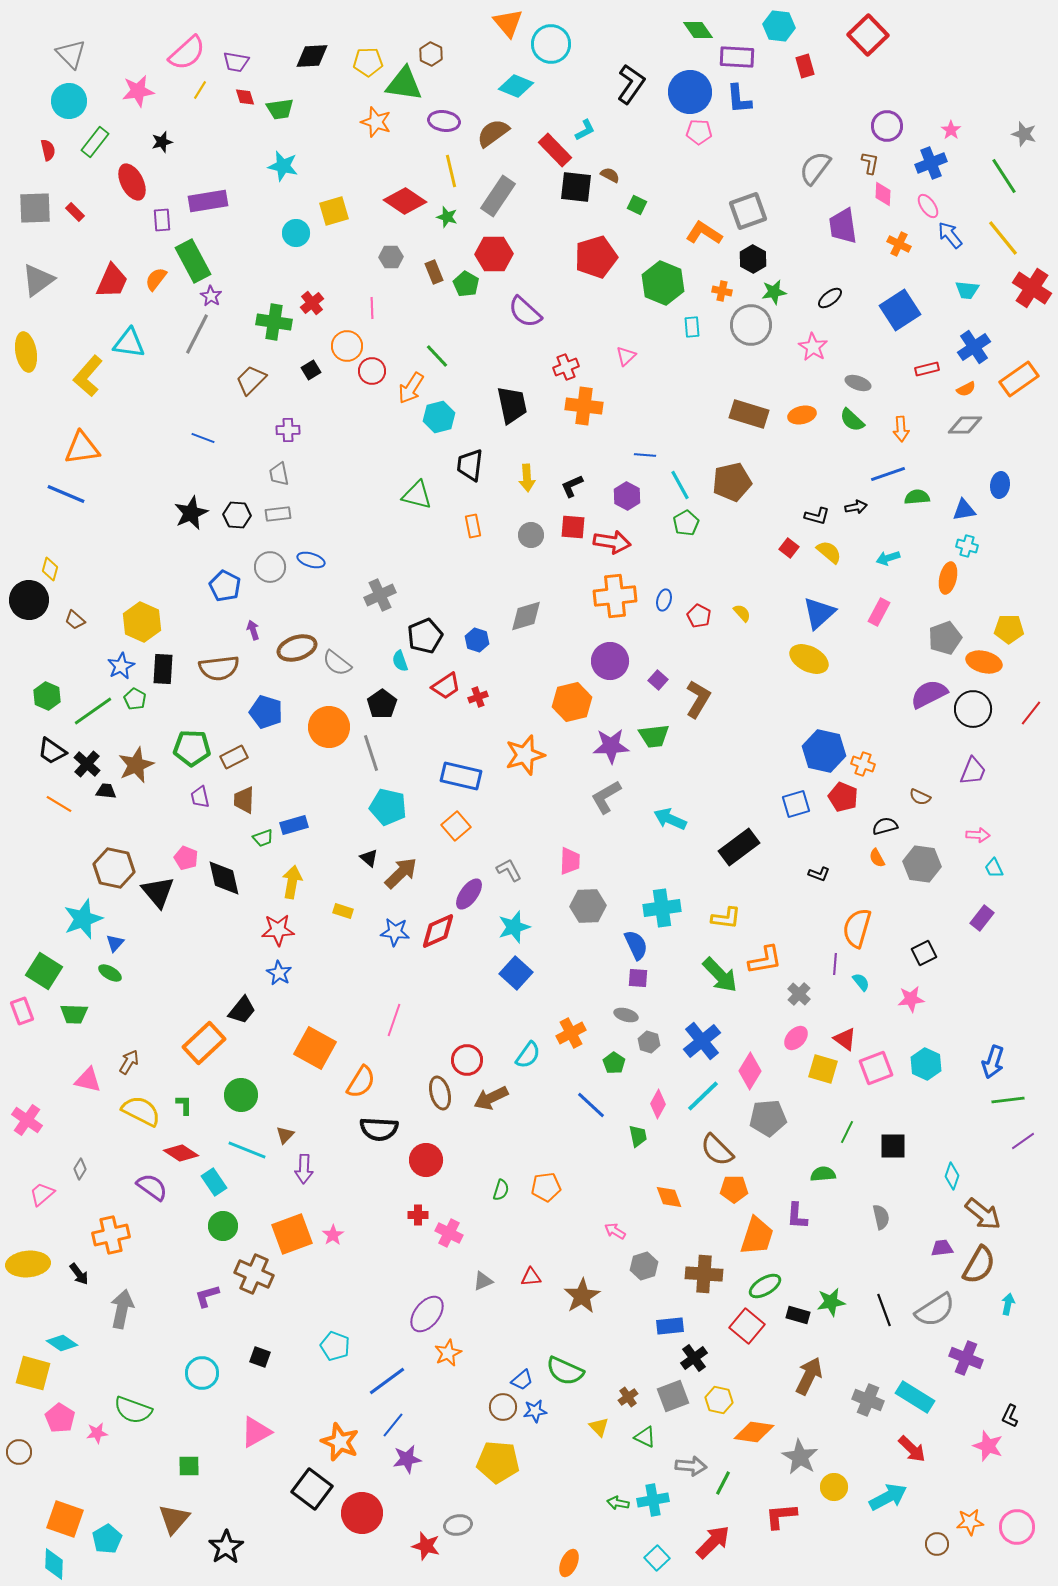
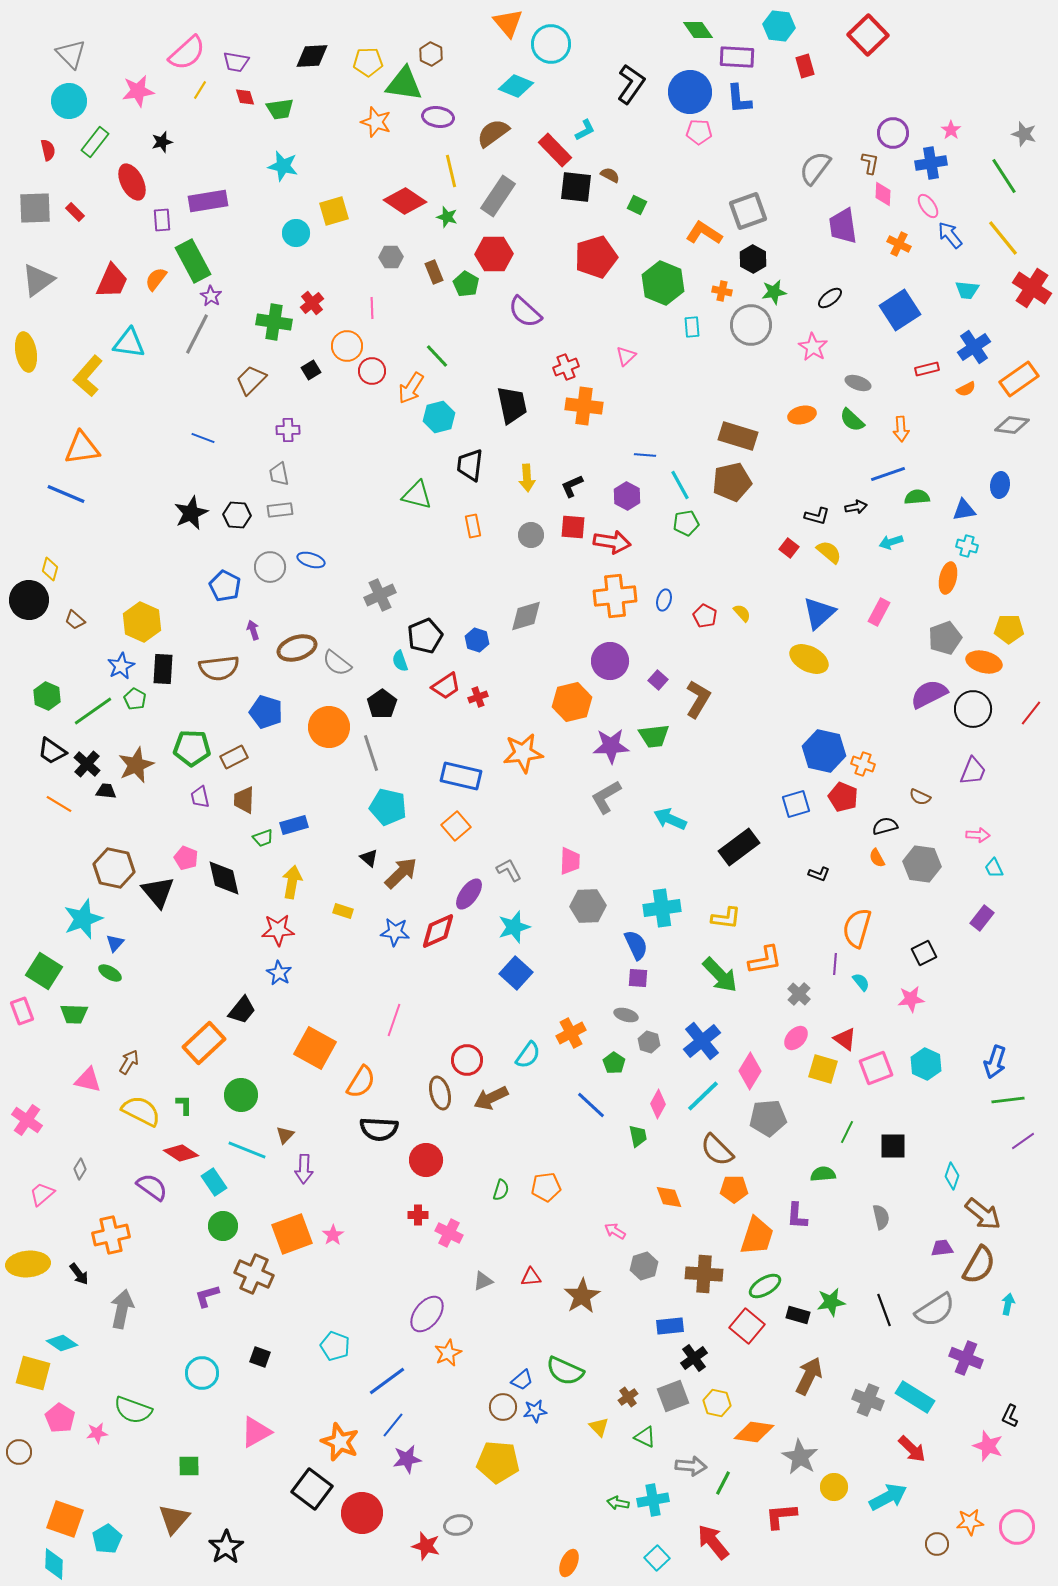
purple ellipse at (444, 121): moved 6 px left, 4 px up
purple circle at (887, 126): moved 6 px right, 7 px down
blue cross at (931, 163): rotated 12 degrees clockwise
brown rectangle at (749, 414): moved 11 px left, 22 px down
gray diamond at (965, 425): moved 47 px right; rotated 8 degrees clockwise
gray rectangle at (278, 514): moved 2 px right, 4 px up
green pentagon at (686, 523): rotated 20 degrees clockwise
cyan arrow at (888, 558): moved 3 px right, 16 px up
red pentagon at (699, 616): moved 6 px right
orange star at (525, 755): moved 2 px left, 2 px up; rotated 9 degrees clockwise
blue arrow at (993, 1062): moved 2 px right
yellow hexagon at (719, 1400): moved 2 px left, 3 px down
red arrow at (713, 1542): rotated 84 degrees counterclockwise
